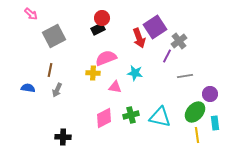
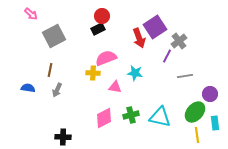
red circle: moved 2 px up
